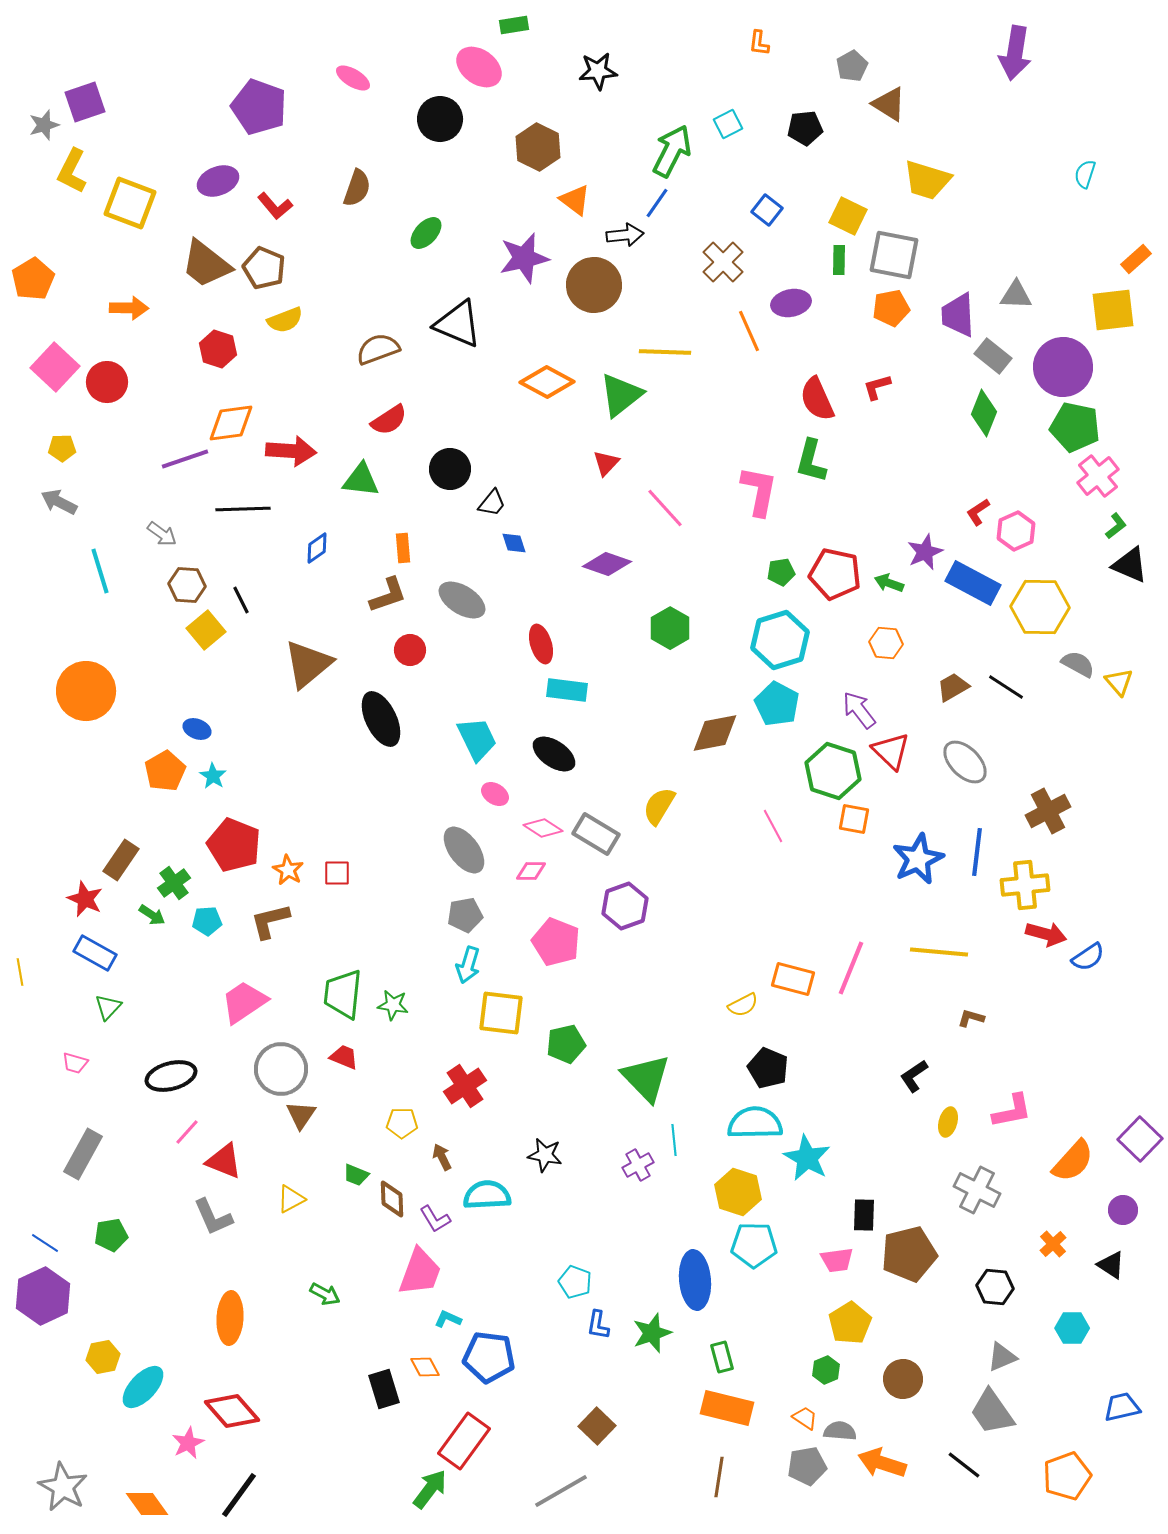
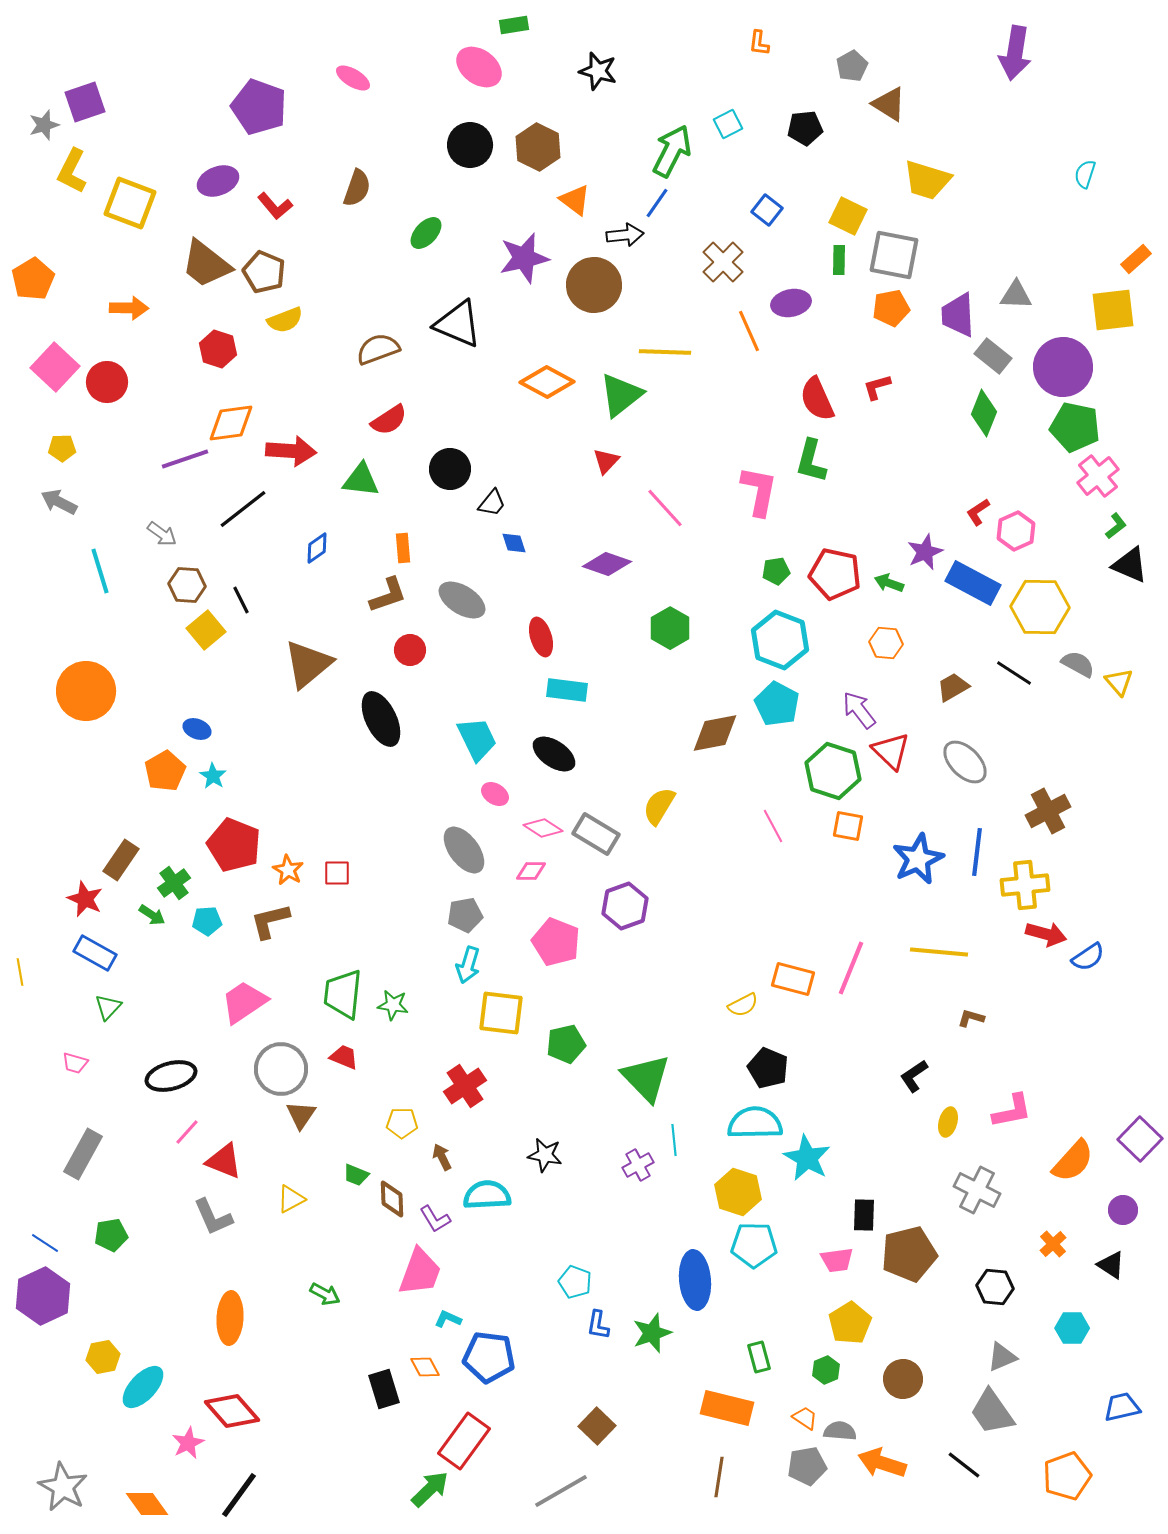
black star at (598, 71): rotated 21 degrees clockwise
black circle at (440, 119): moved 30 px right, 26 px down
brown pentagon at (264, 268): moved 4 px down
red triangle at (606, 463): moved 2 px up
black line at (243, 509): rotated 36 degrees counterclockwise
green pentagon at (781, 572): moved 5 px left, 1 px up
cyan hexagon at (780, 640): rotated 22 degrees counterclockwise
red ellipse at (541, 644): moved 7 px up
black line at (1006, 687): moved 8 px right, 14 px up
orange square at (854, 819): moved 6 px left, 7 px down
green rectangle at (722, 1357): moved 37 px right
green arrow at (430, 1489): rotated 9 degrees clockwise
